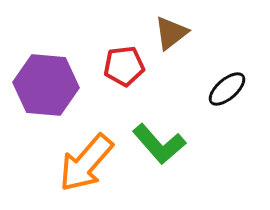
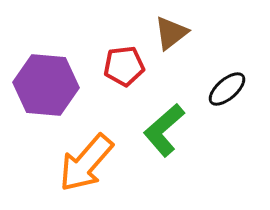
green L-shape: moved 5 px right, 14 px up; rotated 90 degrees clockwise
